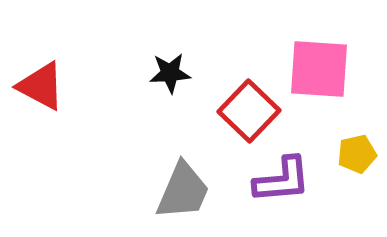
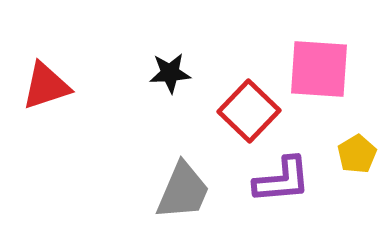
red triangle: moved 5 px right; rotated 46 degrees counterclockwise
yellow pentagon: rotated 18 degrees counterclockwise
